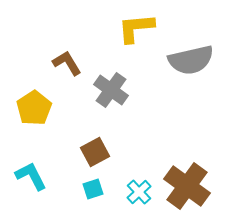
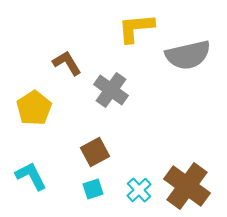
gray semicircle: moved 3 px left, 5 px up
cyan cross: moved 2 px up
